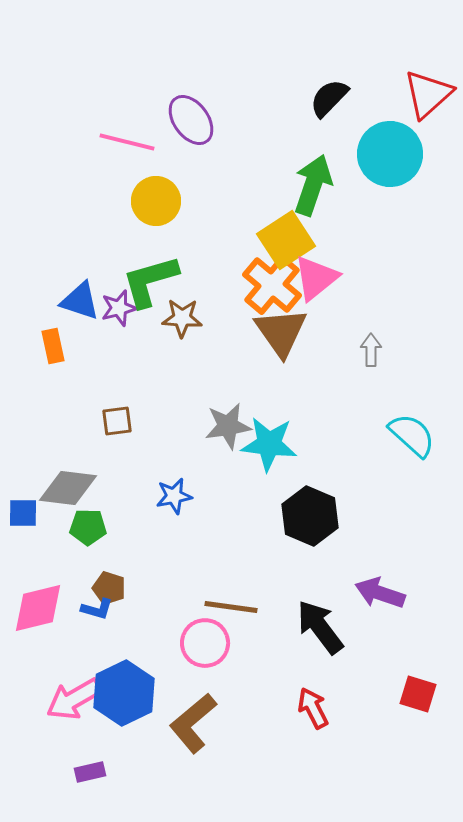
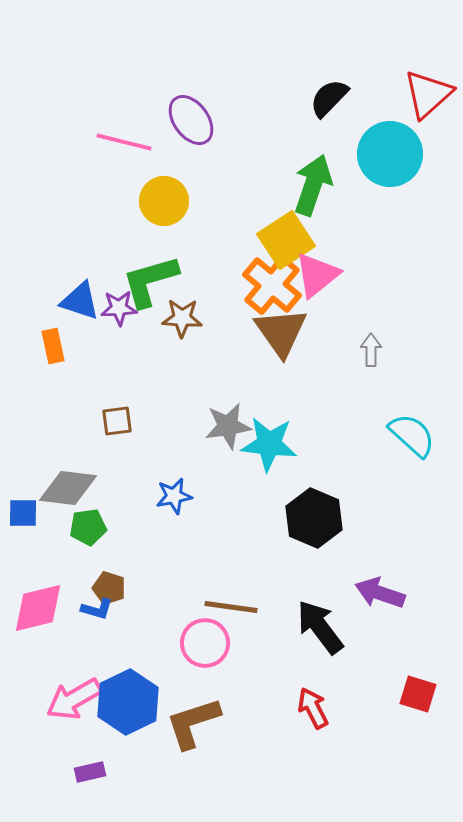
pink line: moved 3 px left
yellow circle: moved 8 px right
pink triangle: moved 1 px right, 3 px up
purple star: rotated 12 degrees clockwise
black hexagon: moved 4 px right, 2 px down
green pentagon: rotated 9 degrees counterclockwise
blue hexagon: moved 4 px right, 9 px down
brown L-shape: rotated 22 degrees clockwise
